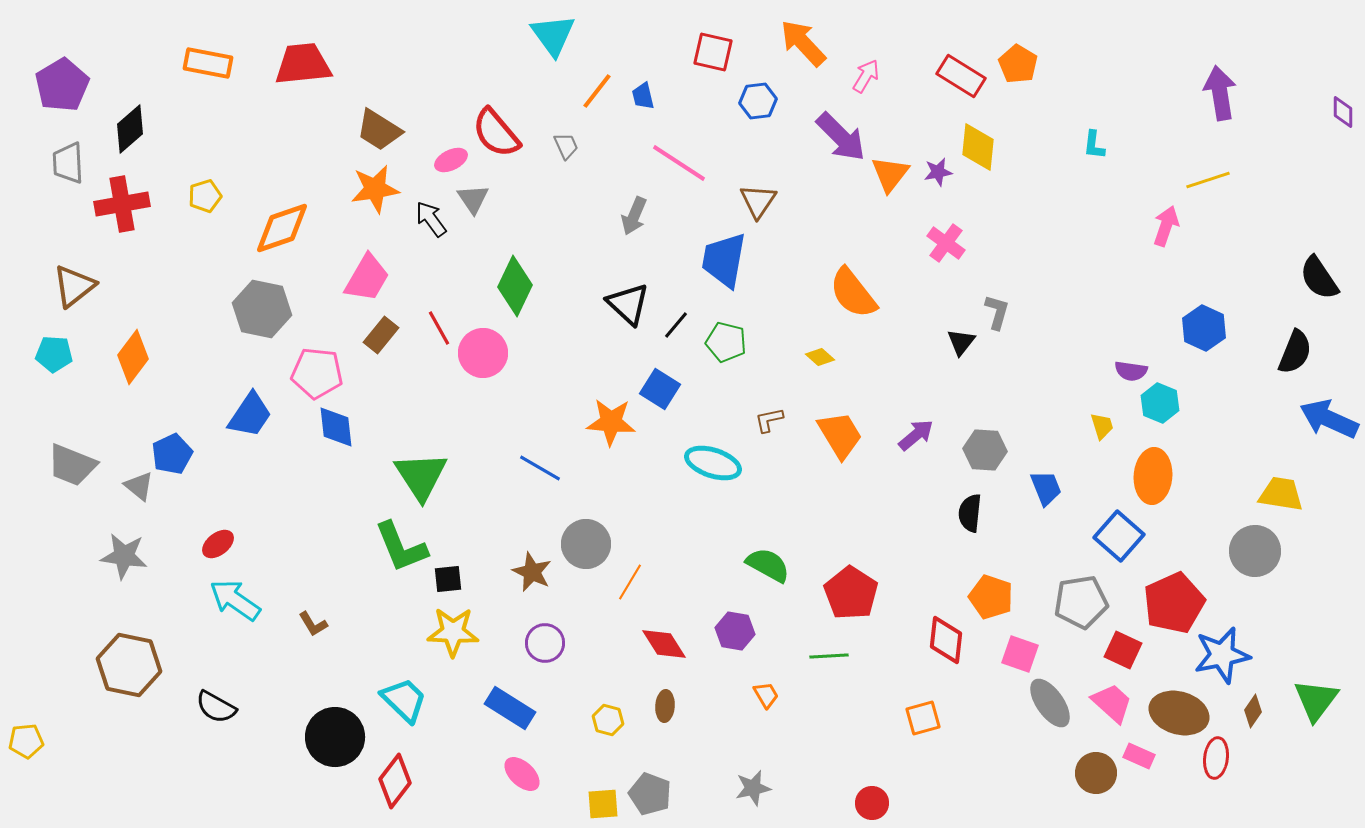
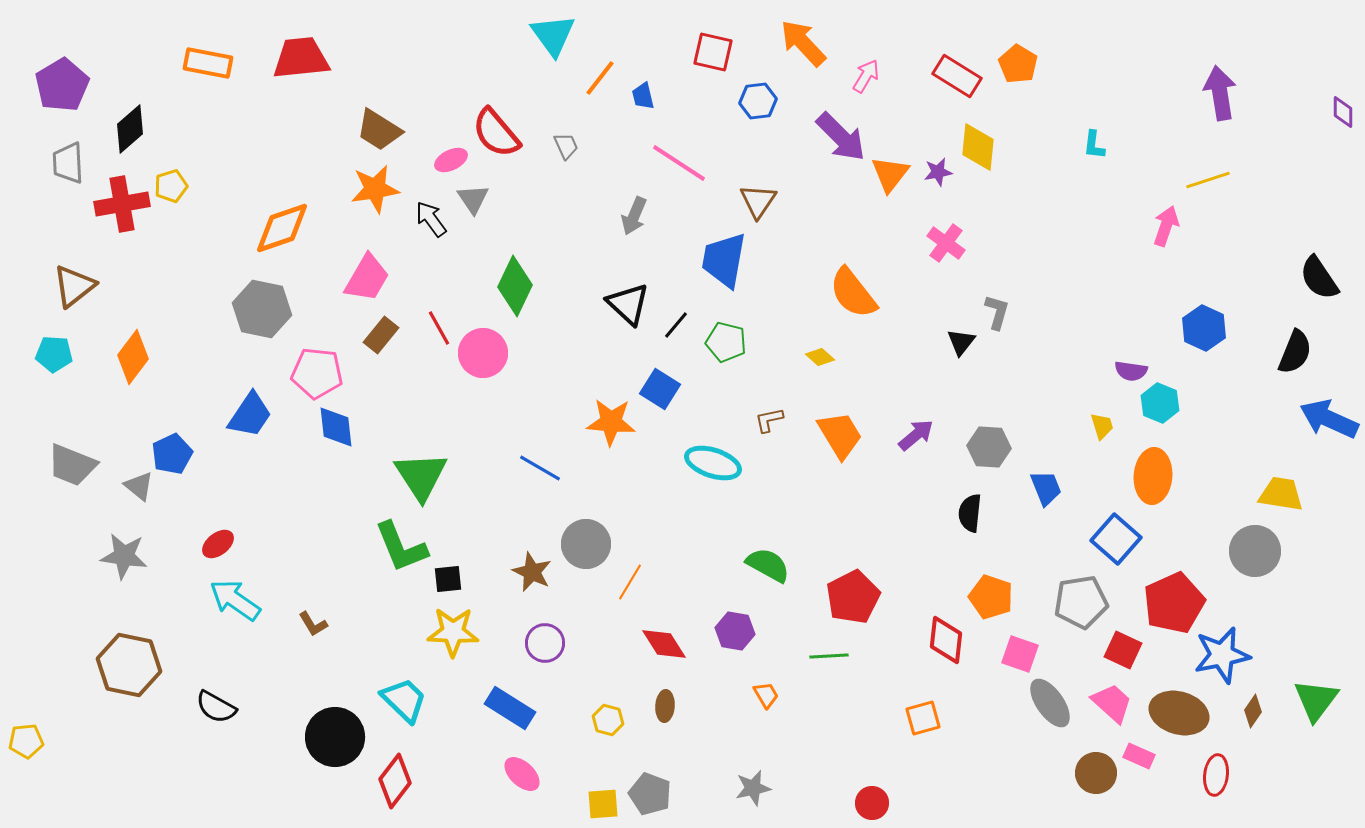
red trapezoid at (303, 64): moved 2 px left, 6 px up
red rectangle at (961, 76): moved 4 px left
orange line at (597, 91): moved 3 px right, 13 px up
yellow pentagon at (205, 196): moved 34 px left, 10 px up
gray hexagon at (985, 450): moved 4 px right, 3 px up
blue square at (1119, 536): moved 3 px left, 3 px down
red pentagon at (851, 593): moved 2 px right, 4 px down; rotated 12 degrees clockwise
red ellipse at (1216, 758): moved 17 px down
